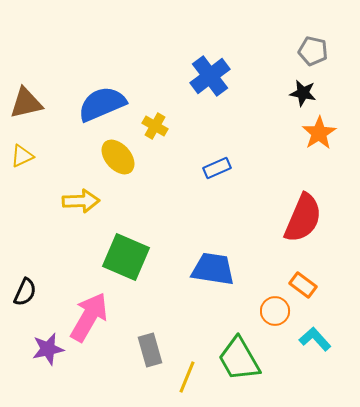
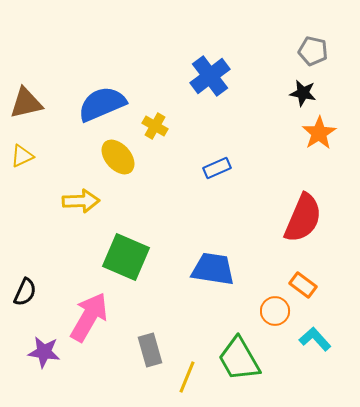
purple star: moved 4 px left, 3 px down; rotated 20 degrees clockwise
